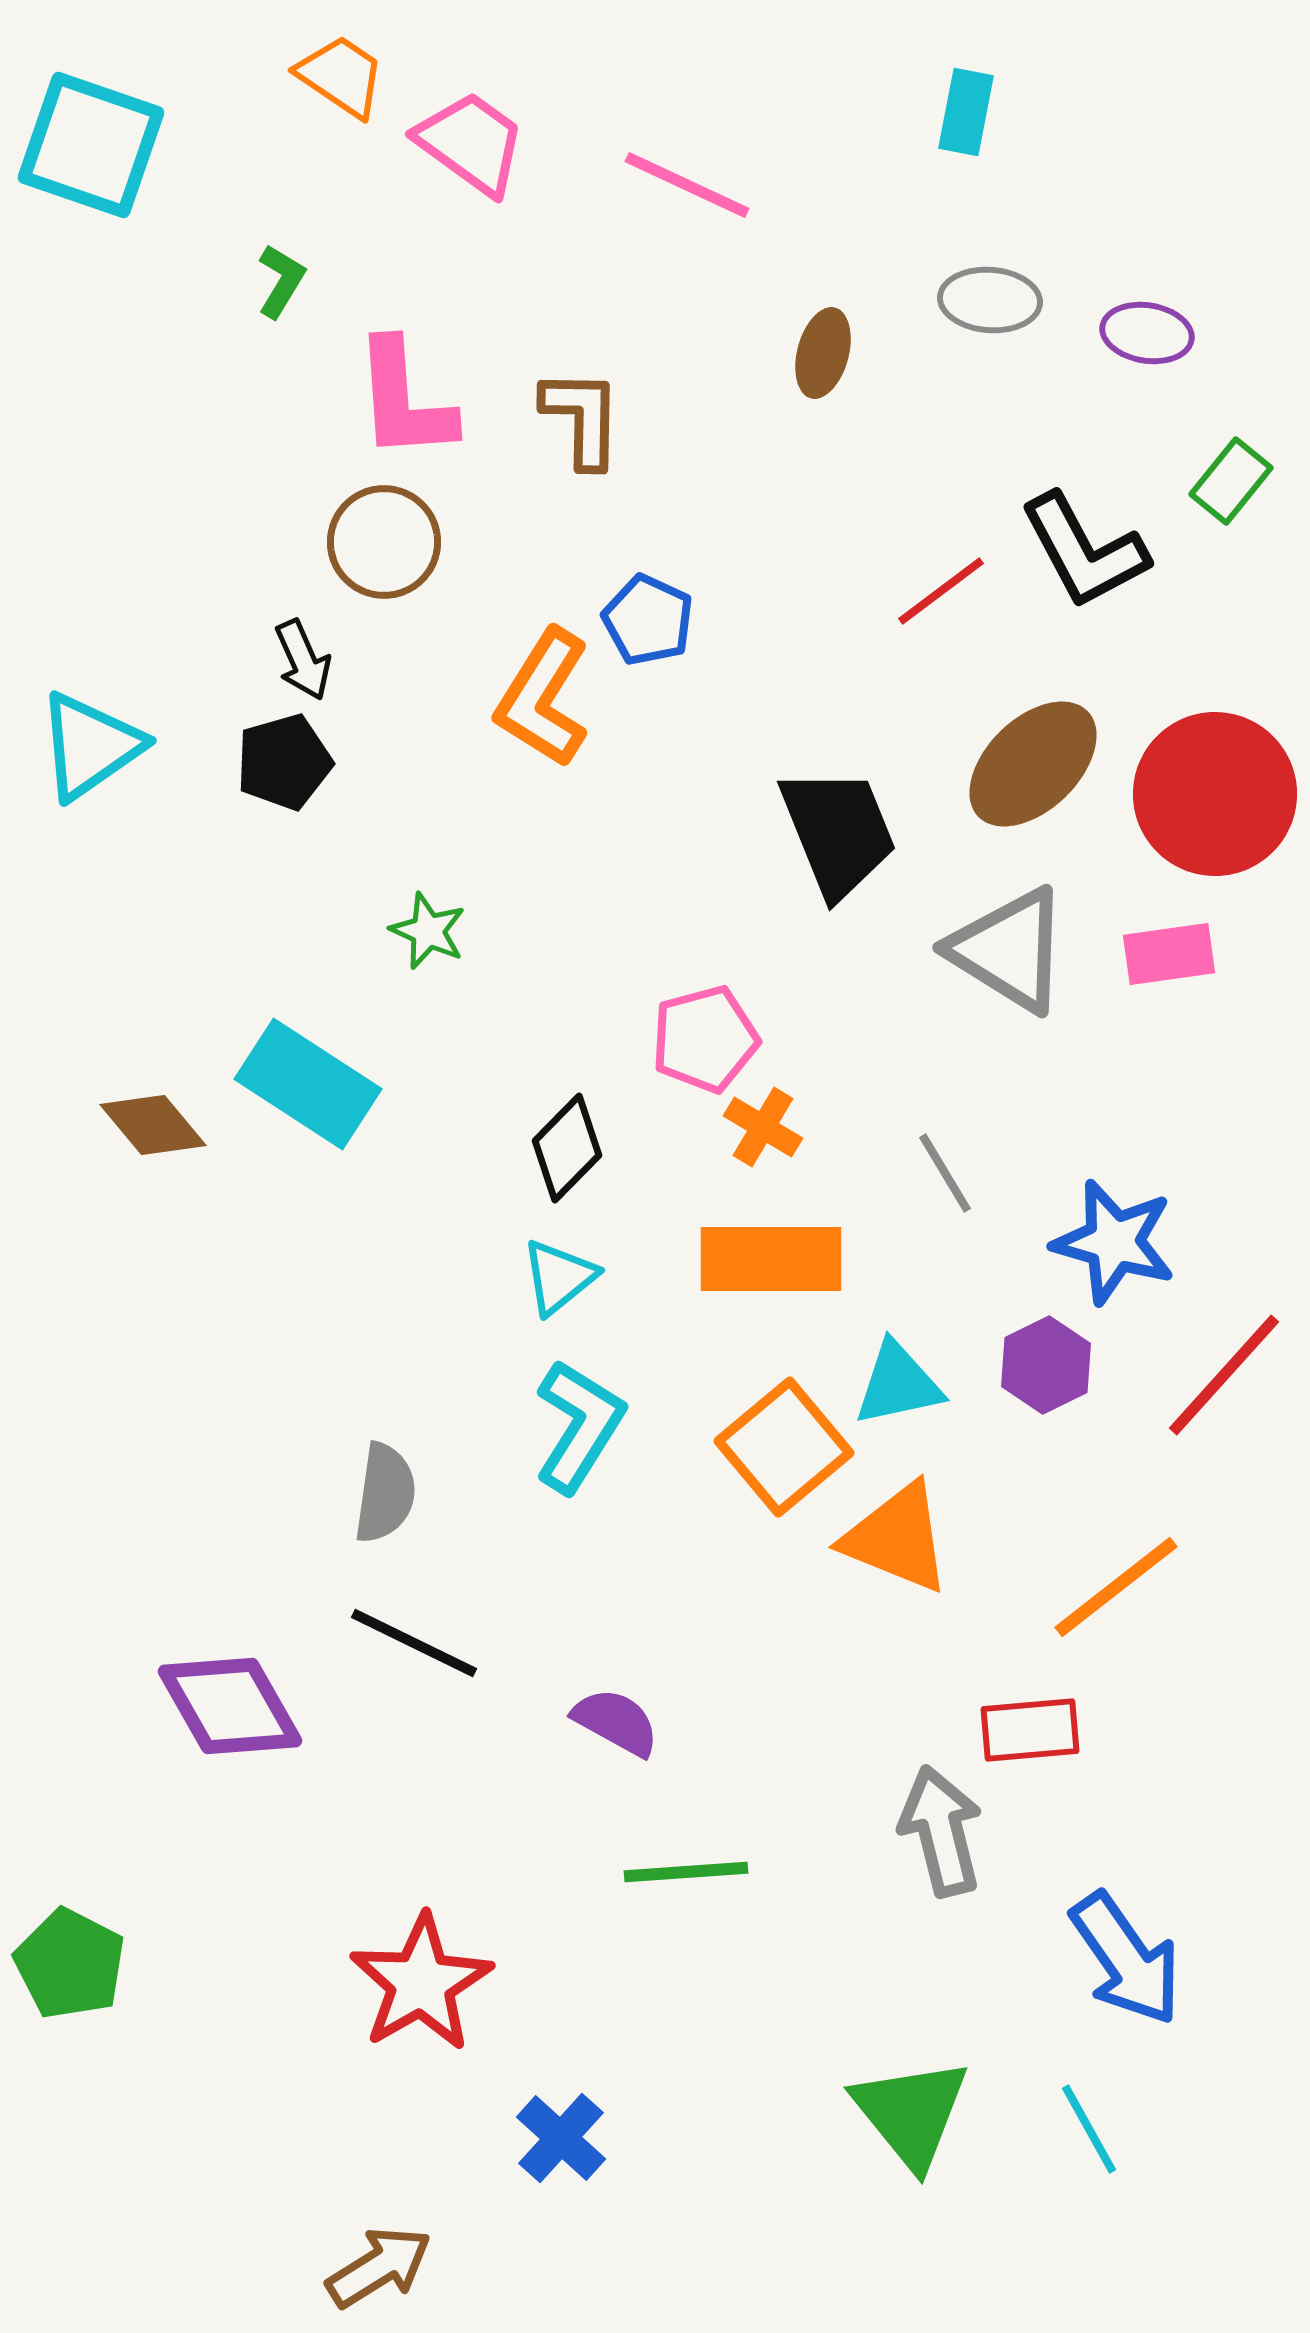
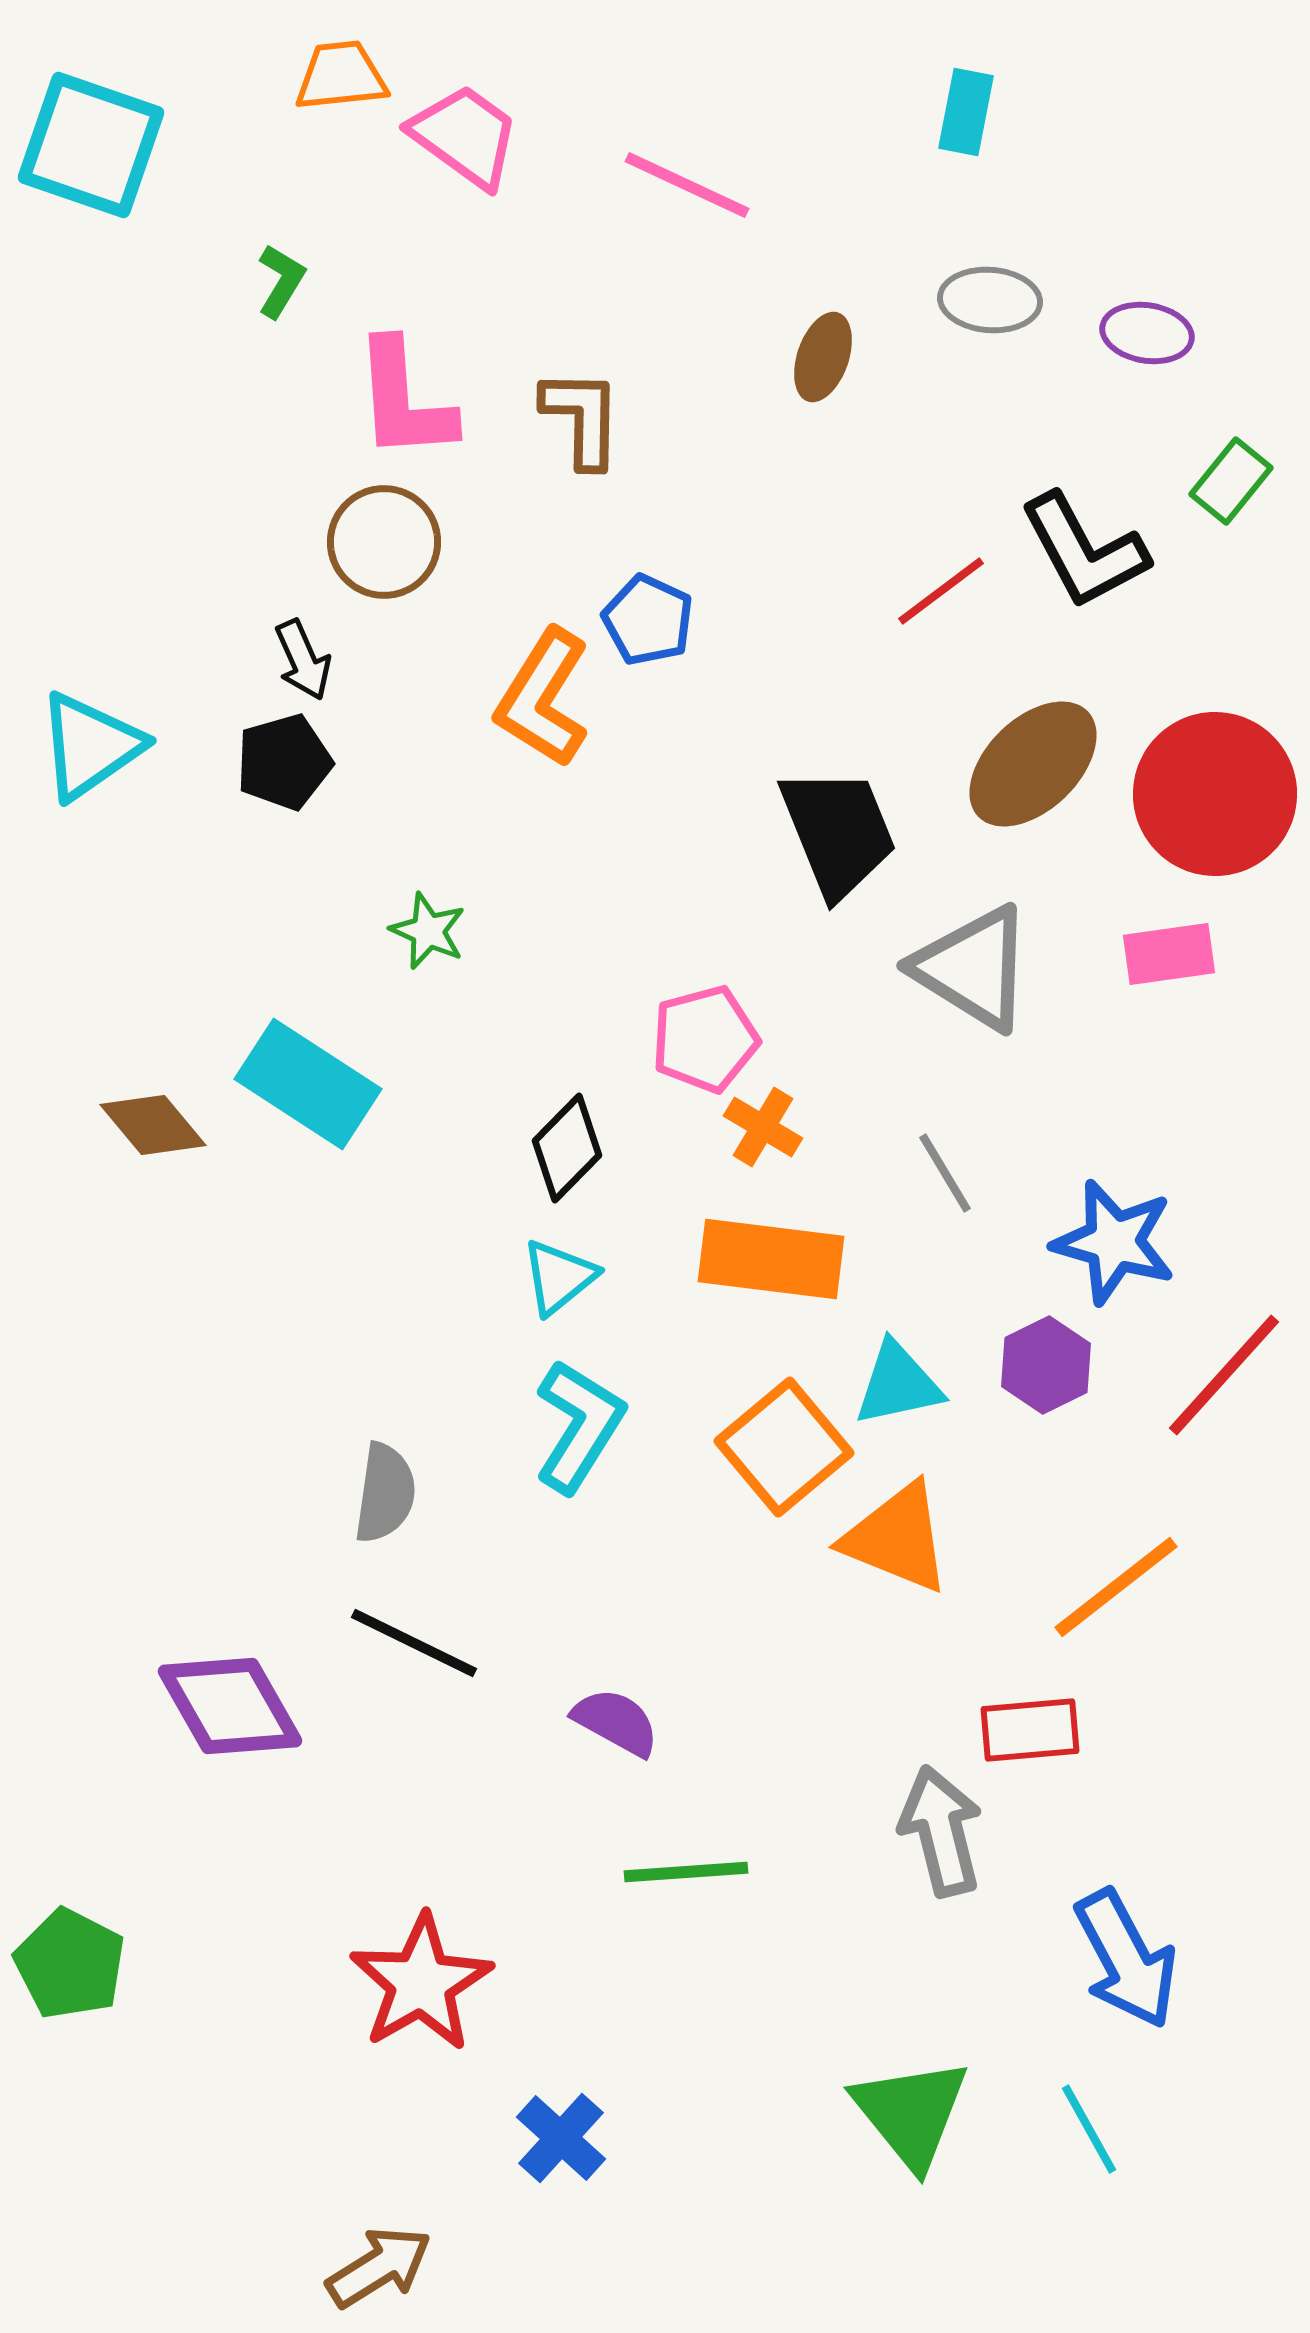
orange trapezoid at (341, 76): rotated 40 degrees counterclockwise
pink trapezoid at (471, 143): moved 6 px left, 7 px up
brown ellipse at (823, 353): moved 4 px down; rotated 4 degrees clockwise
gray triangle at (1009, 950): moved 36 px left, 18 px down
orange rectangle at (771, 1259): rotated 7 degrees clockwise
blue arrow at (1126, 1959): rotated 7 degrees clockwise
